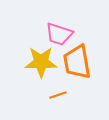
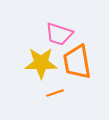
yellow star: moved 1 px down
orange line: moved 3 px left, 2 px up
